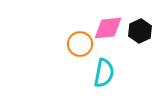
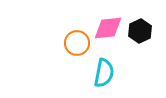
orange circle: moved 3 px left, 1 px up
